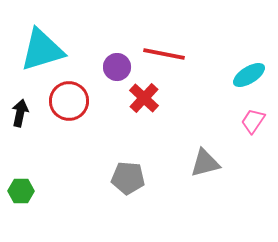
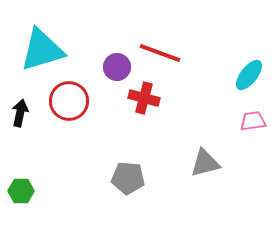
red line: moved 4 px left, 1 px up; rotated 9 degrees clockwise
cyan ellipse: rotated 20 degrees counterclockwise
red cross: rotated 28 degrees counterclockwise
pink trapezoid: rotated 48 degrees clockwise
